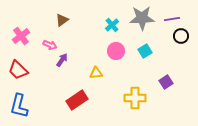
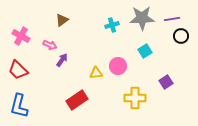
cyan cross: rotated 24 degrees clockwise
pink cross: rotated 24 degrees counterclockwise
pink circle: moved 2 px right, 15 px down
